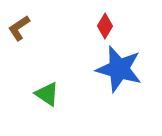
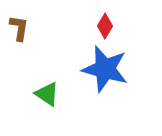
brown L-shape: rotated 132 degrees clockwise
blue star: moved 14 px left
